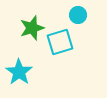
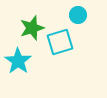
cyan star: moved 1 px left, 11 px up
